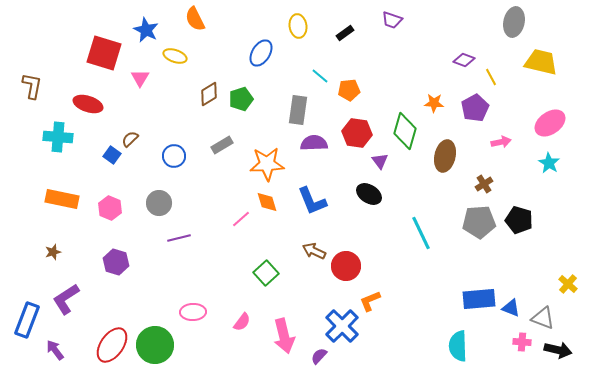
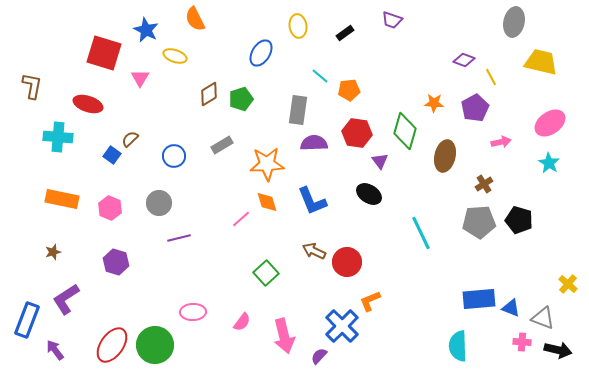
red circle at (346, 266): moved 1 px right, 4 px up
